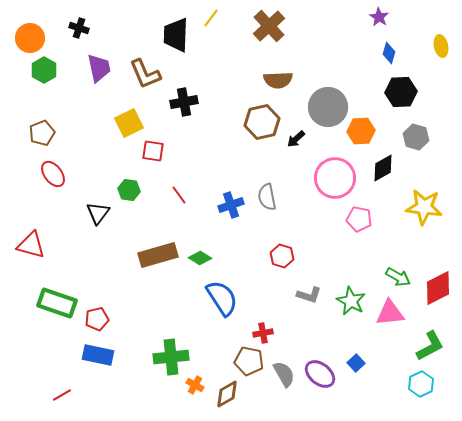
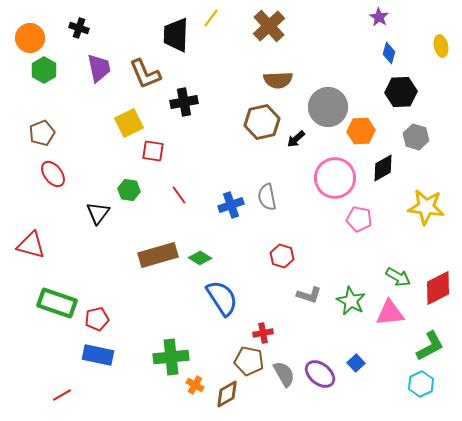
yellow star at (424, 207): moved 2 px right
